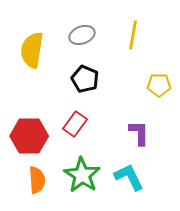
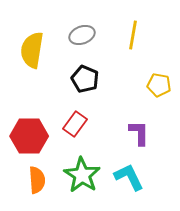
yellow pentagon: rotated 10 degrees clockwise
